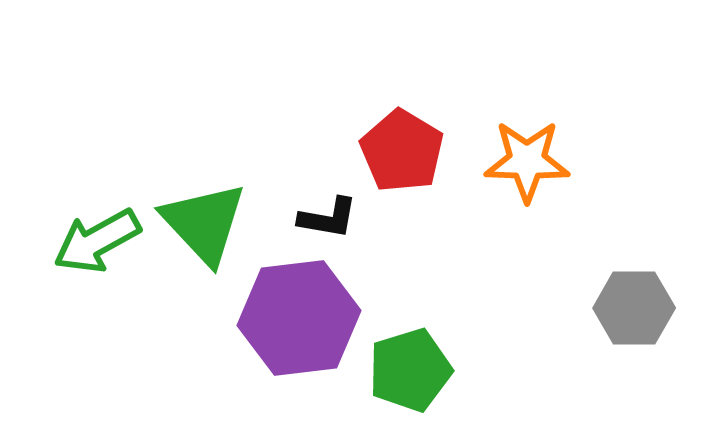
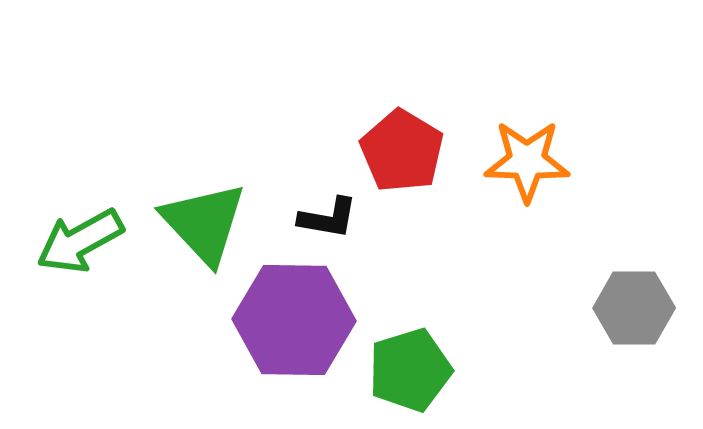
green arrow: moved 17 px left
purple hexagon: moved 5 px left, 2 px down; rotated 8 degrees clockwise
